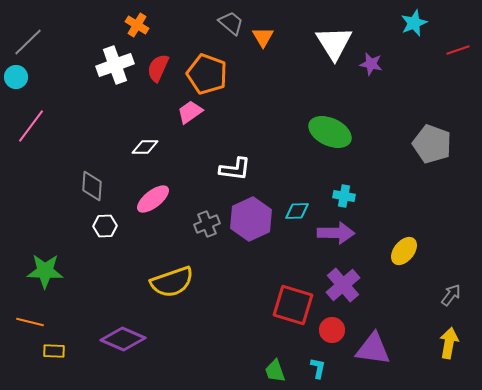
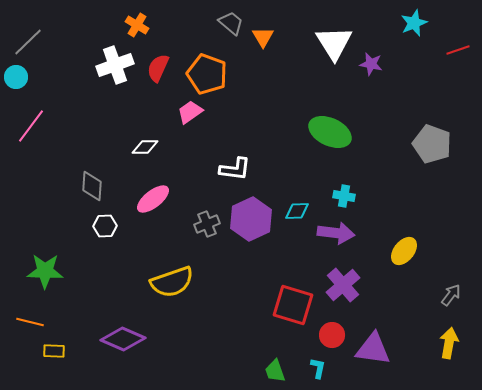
purple arrow: rotated 6 degrees clockwise
red circle: moved 5 px down
